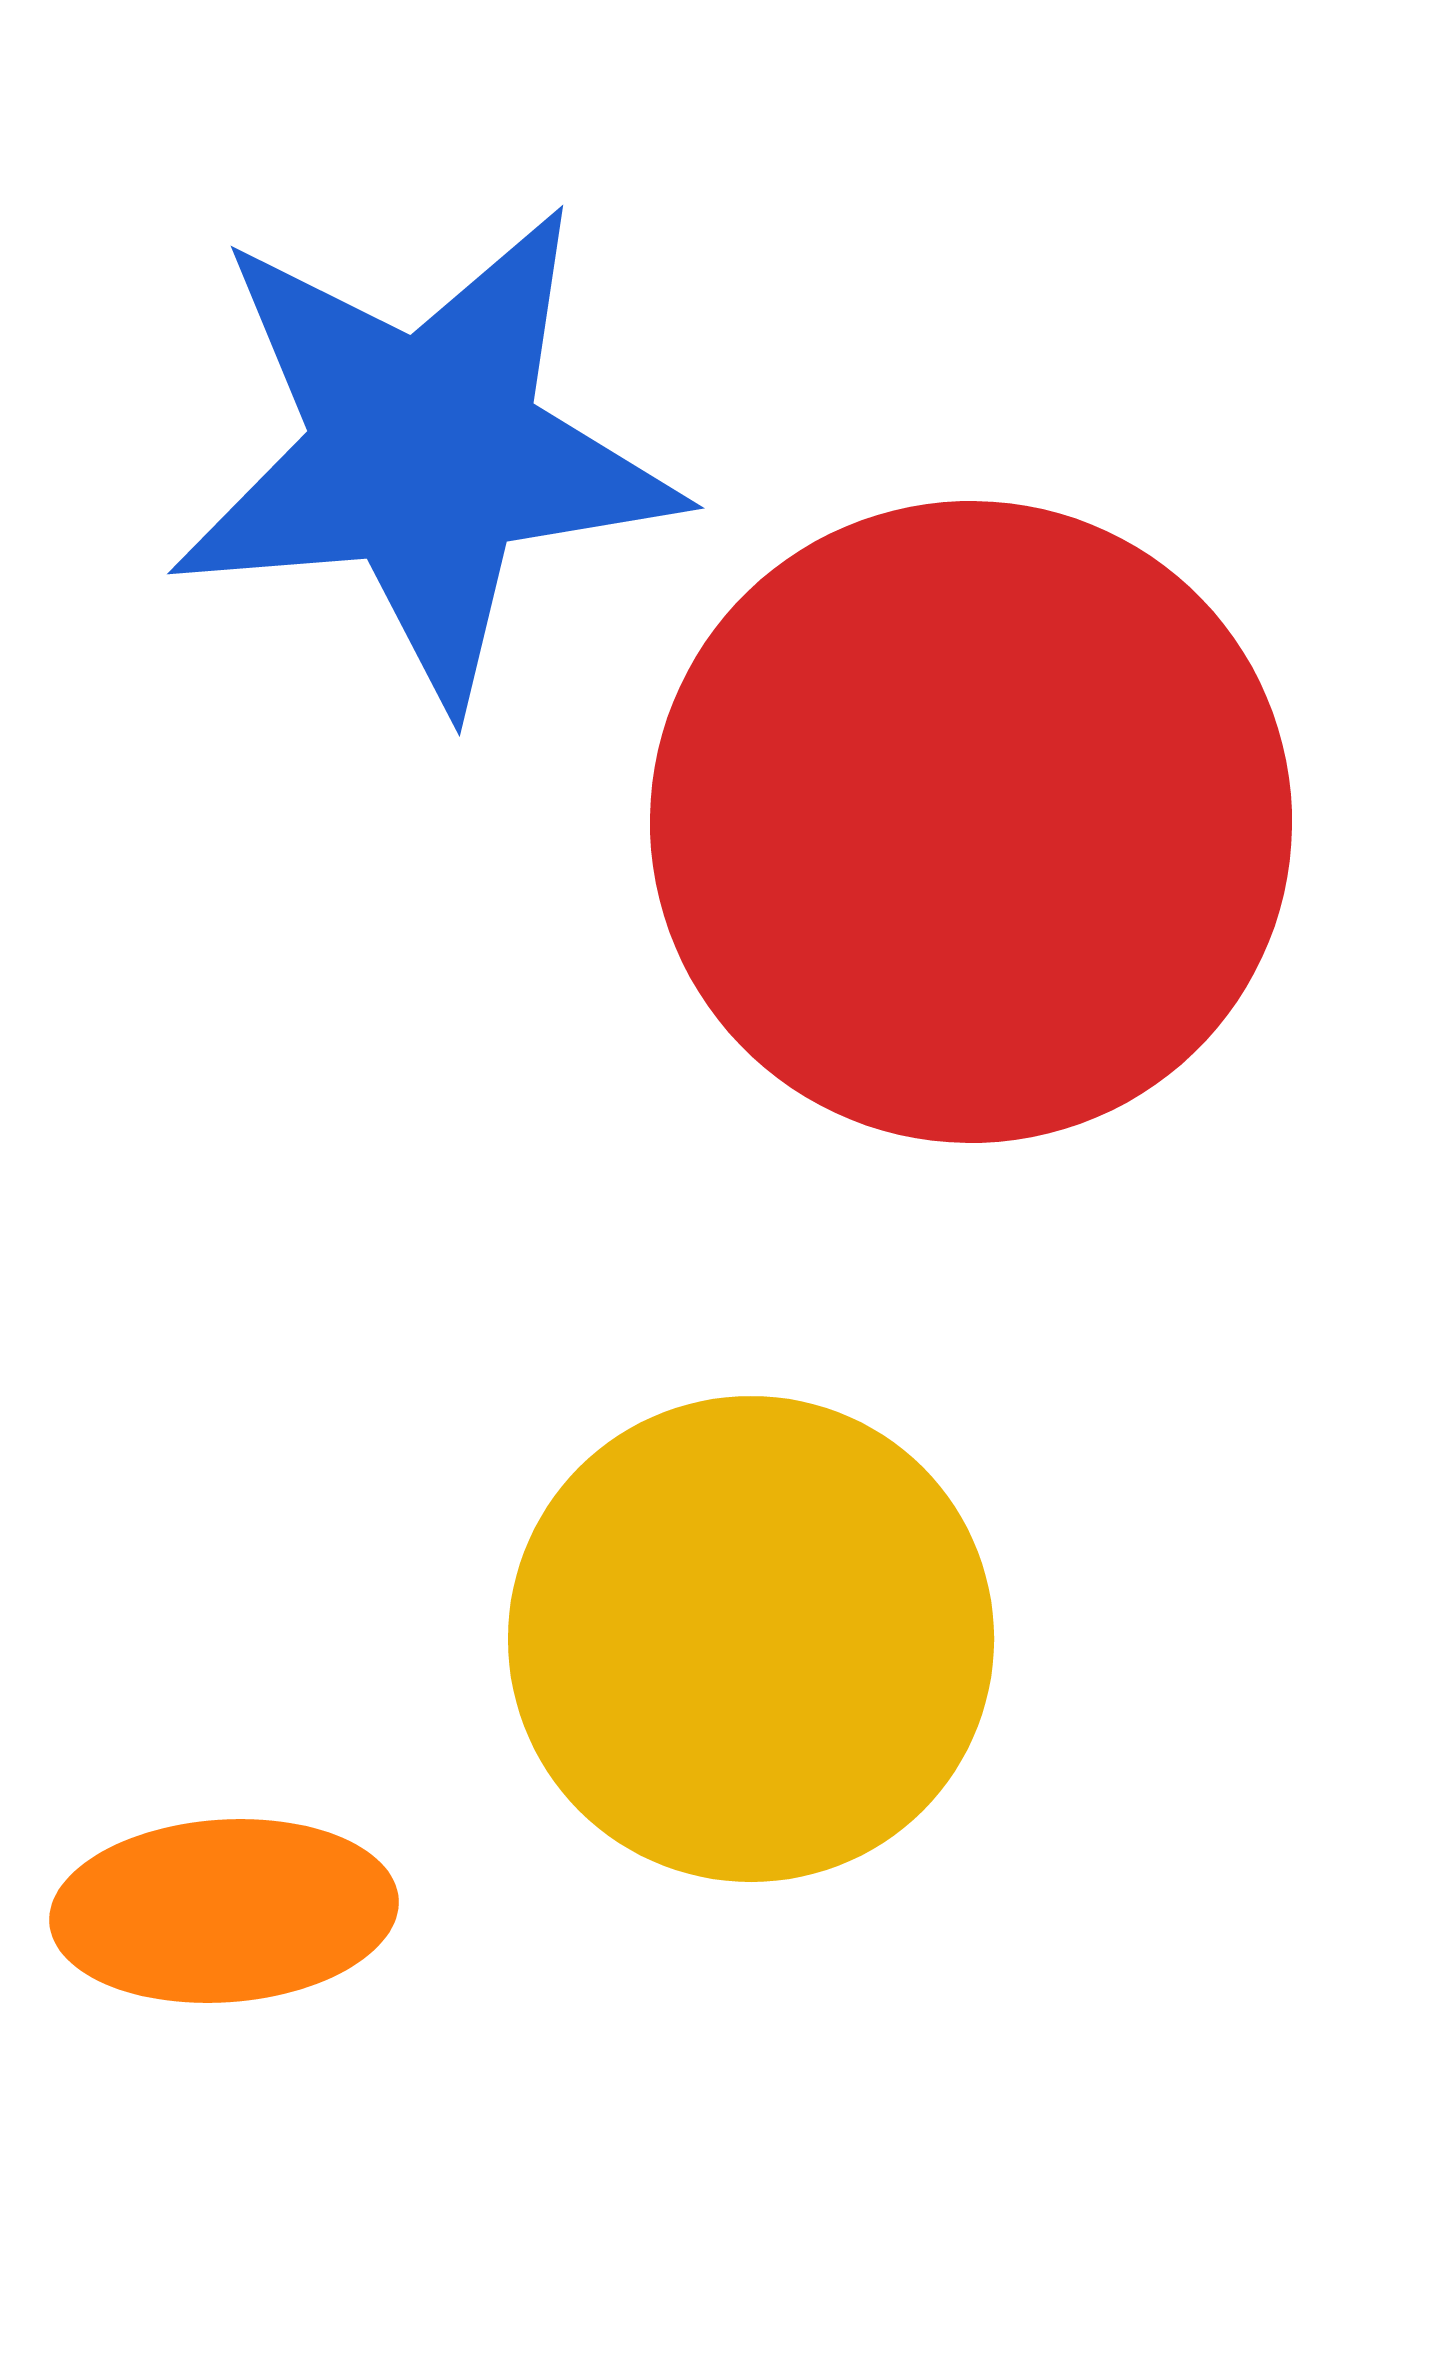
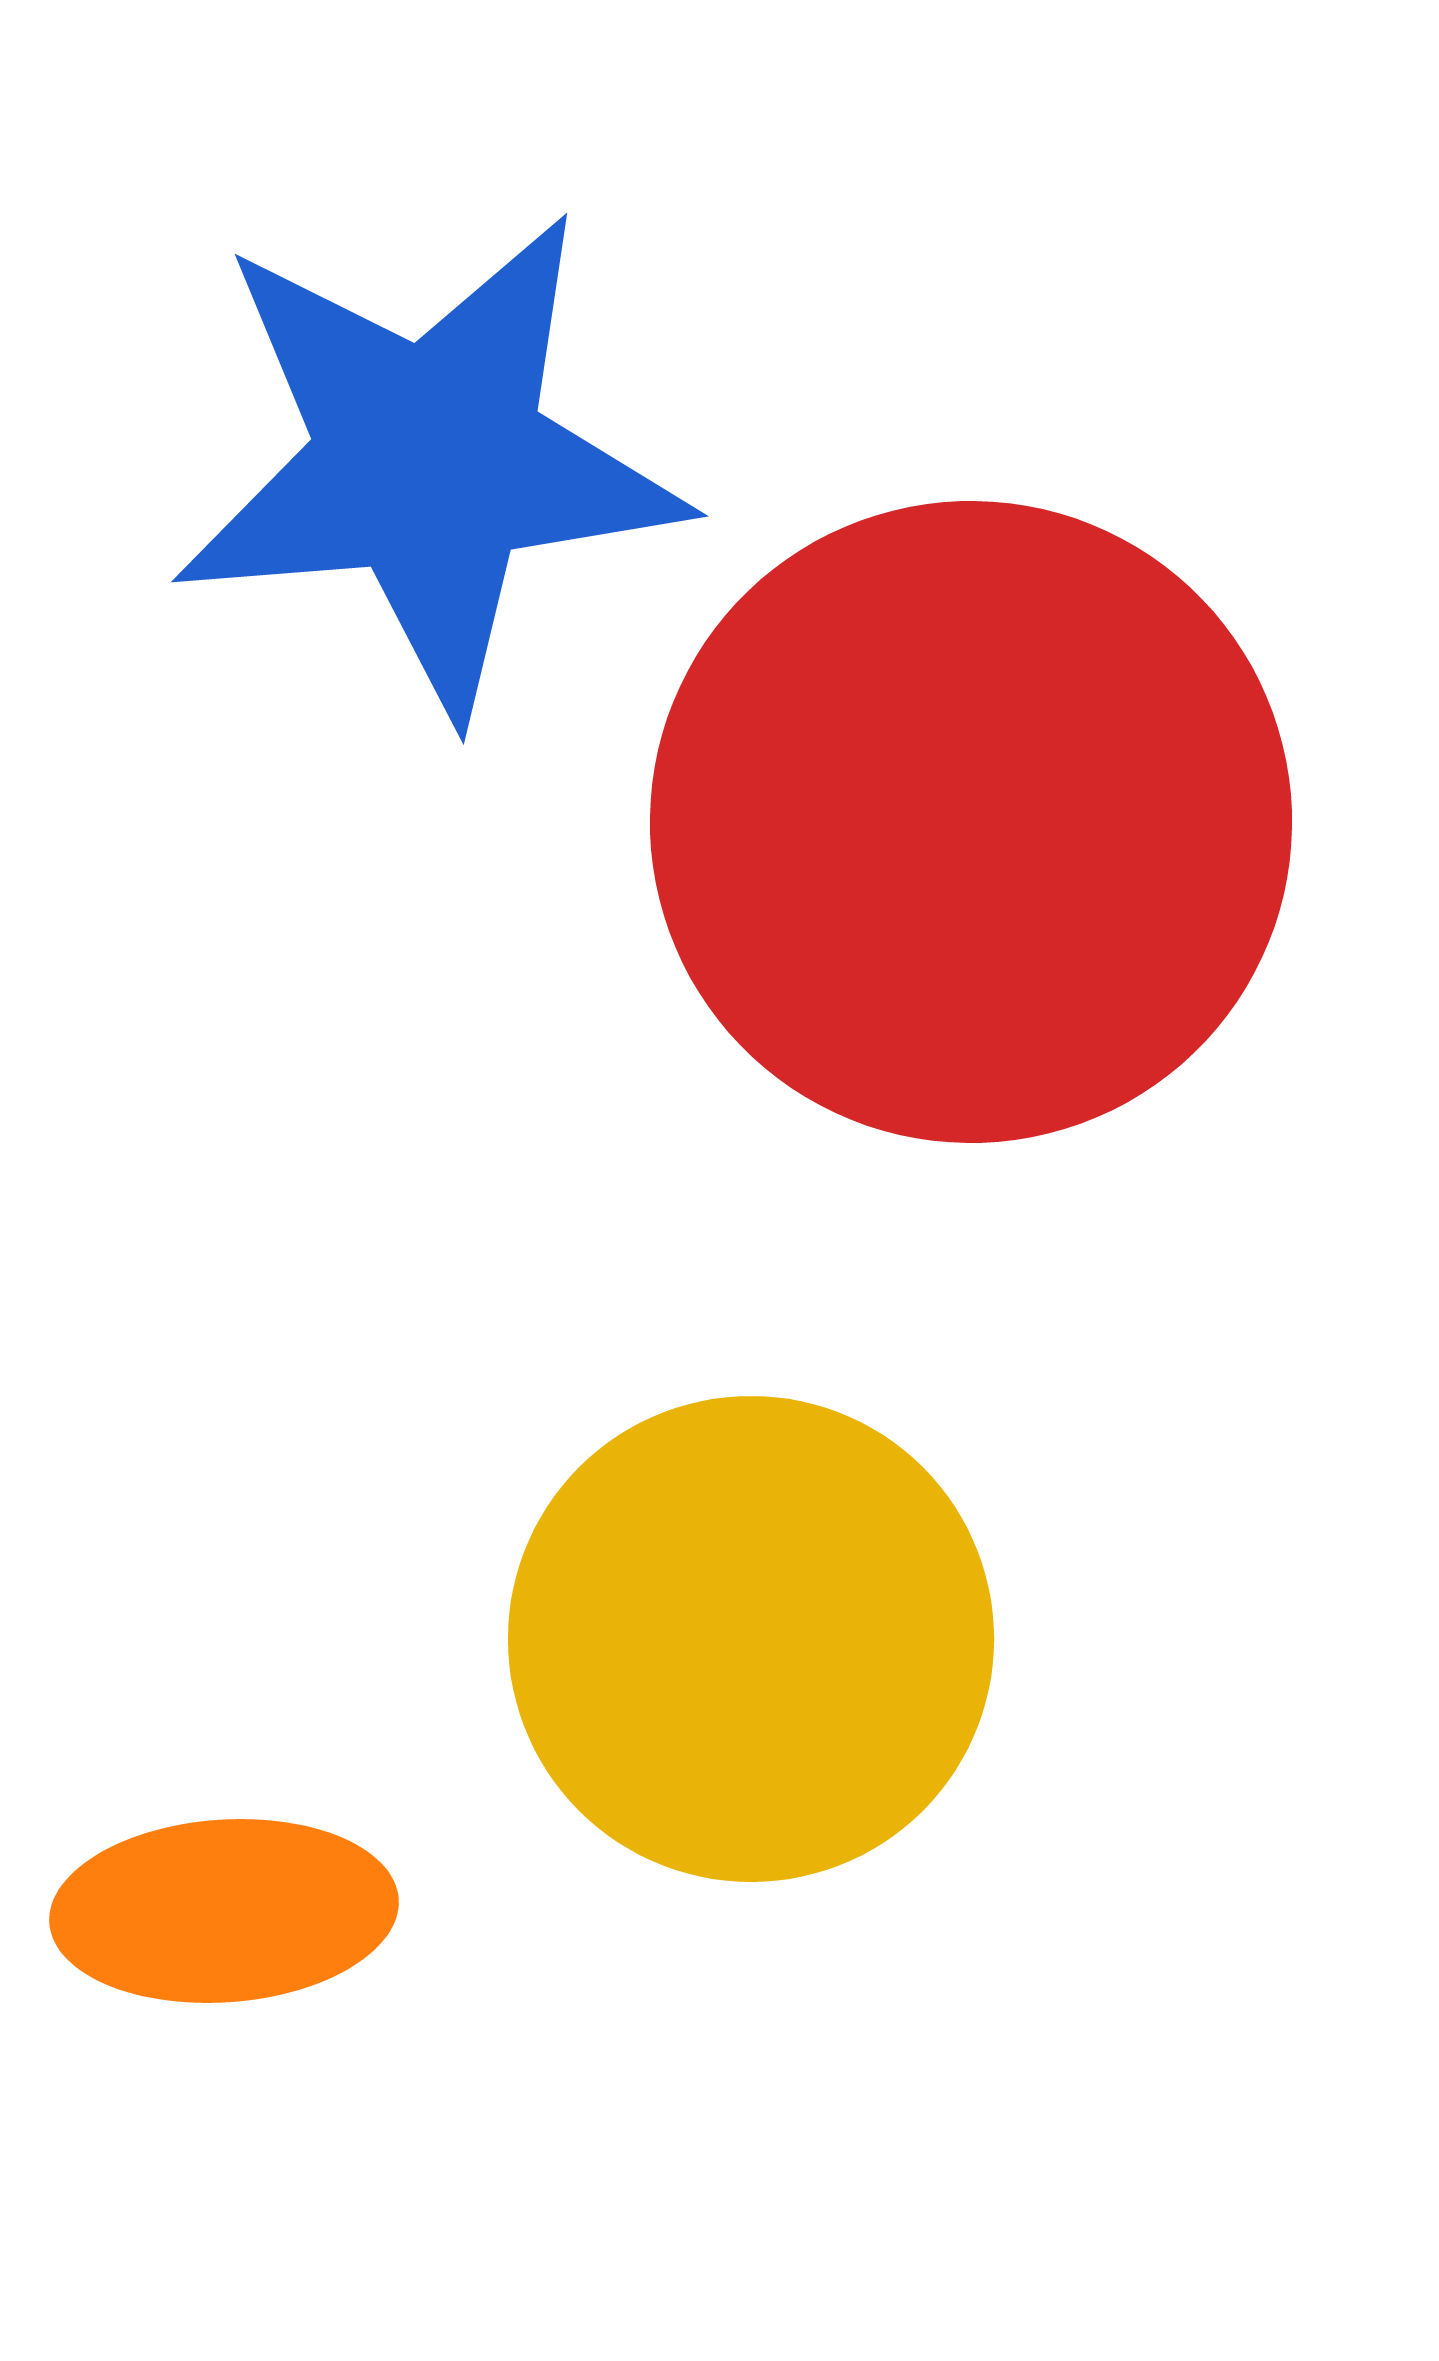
blue star: moved 4 px right, 8 px down
